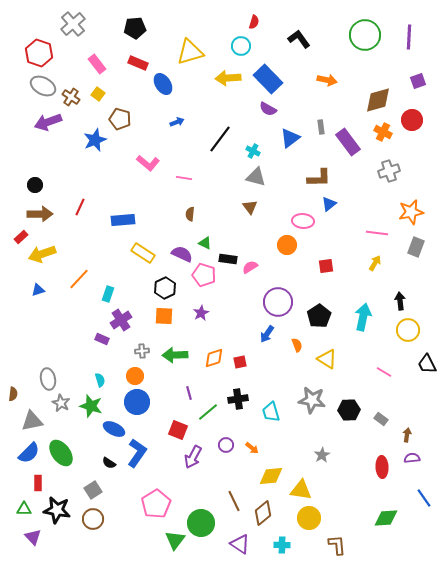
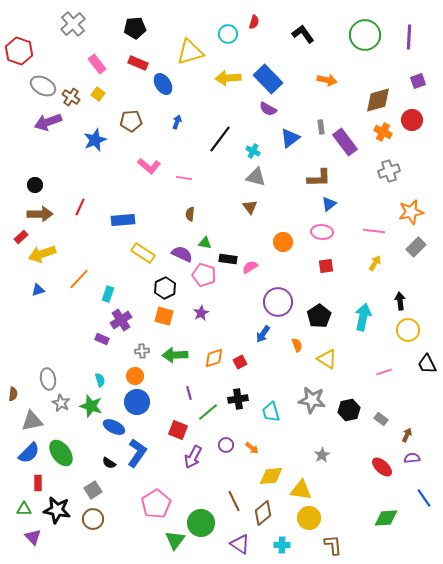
black L-shape at (299, 39): moved 4 px right, 5 px up
cyan circle at (241, 46): moved 13 px left, 12 px up
red hexagon at (39, 53): moved 20 px left, 2 px up
brown pentagon at (120, 119): moved 11 px right, 2 px down; rotated 20 degrees counterclockwise
blue arrow at (177, 122): rotated 48 degrees counterclockwise
purple rectangle at (348, 142): moved 3 px left
pink L-shape at (148, 163): moved 1 px right, 3 px down
pink ellipse at (303, 221): moved 19 px right, 11 px down
pink line at (377, 233): moved 3 px left, 2 px up
green triangle at (205, 243): rotated 16 degrees counterclockwise
orange circle at (287, 245): moved 4 px left, 3 px up
gray rectangle at (416, 247): rotated 24 degrees clockwise
orange square at (164, 316): rotated 12 degrees clockwise
blue arrow at (267, 334): moved 4 px left
red square at (240, 362): rotated 16 degrees counterclockwise
pink line at (384, 372): rotated 49 degrees counterclockwise
black hexagon at (349, 410): rotated 10 degrees counterclockwise
blue ellipse at (114, 429): moved 2 px up
brown arrow at (407, 435): rotated 16 degrees clockwise
red ellipse at (382, 467): rotated 45 degrees counterclockwise
brown L-shape at (337, 545): moved 4 px left
